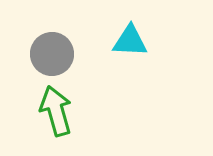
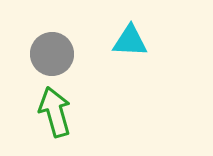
green arrow: moved 1 px left, 1 px down
